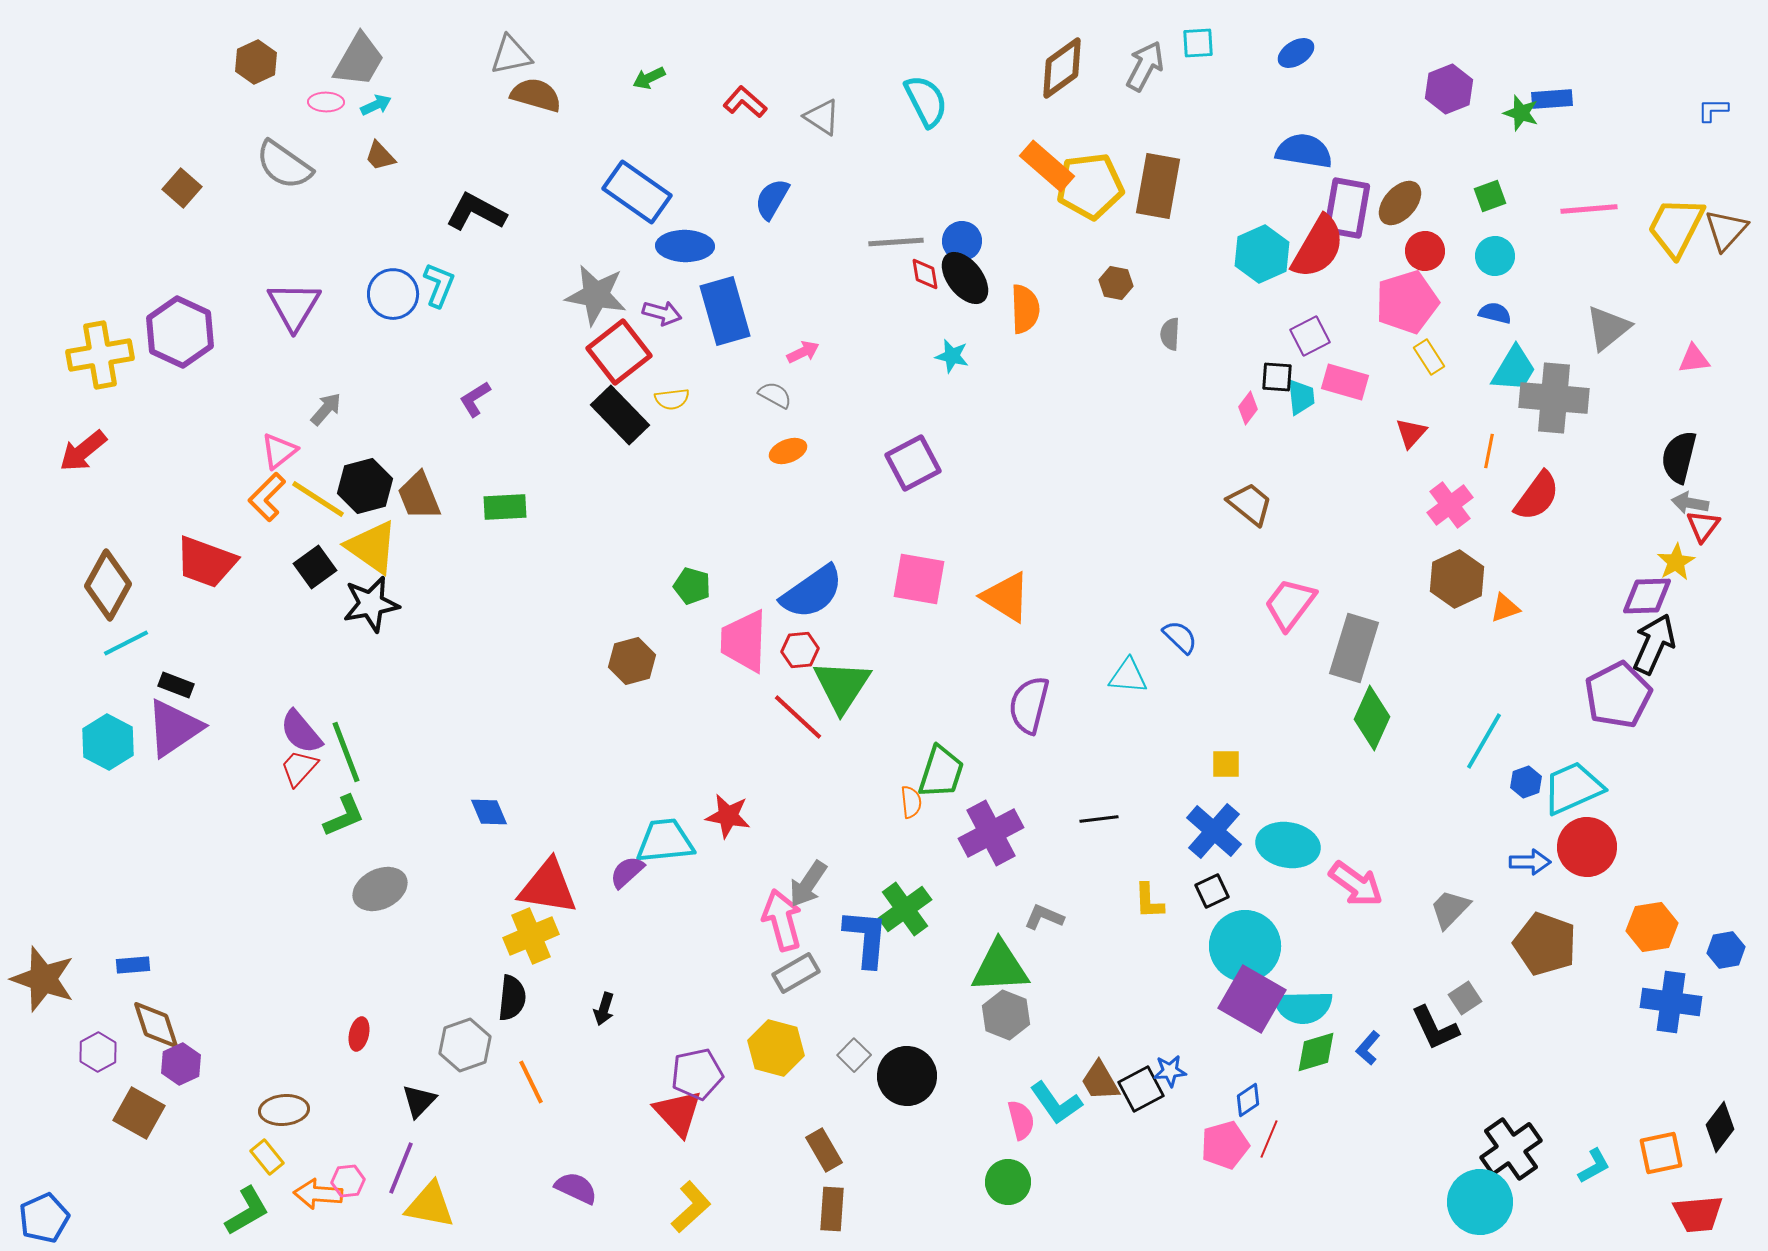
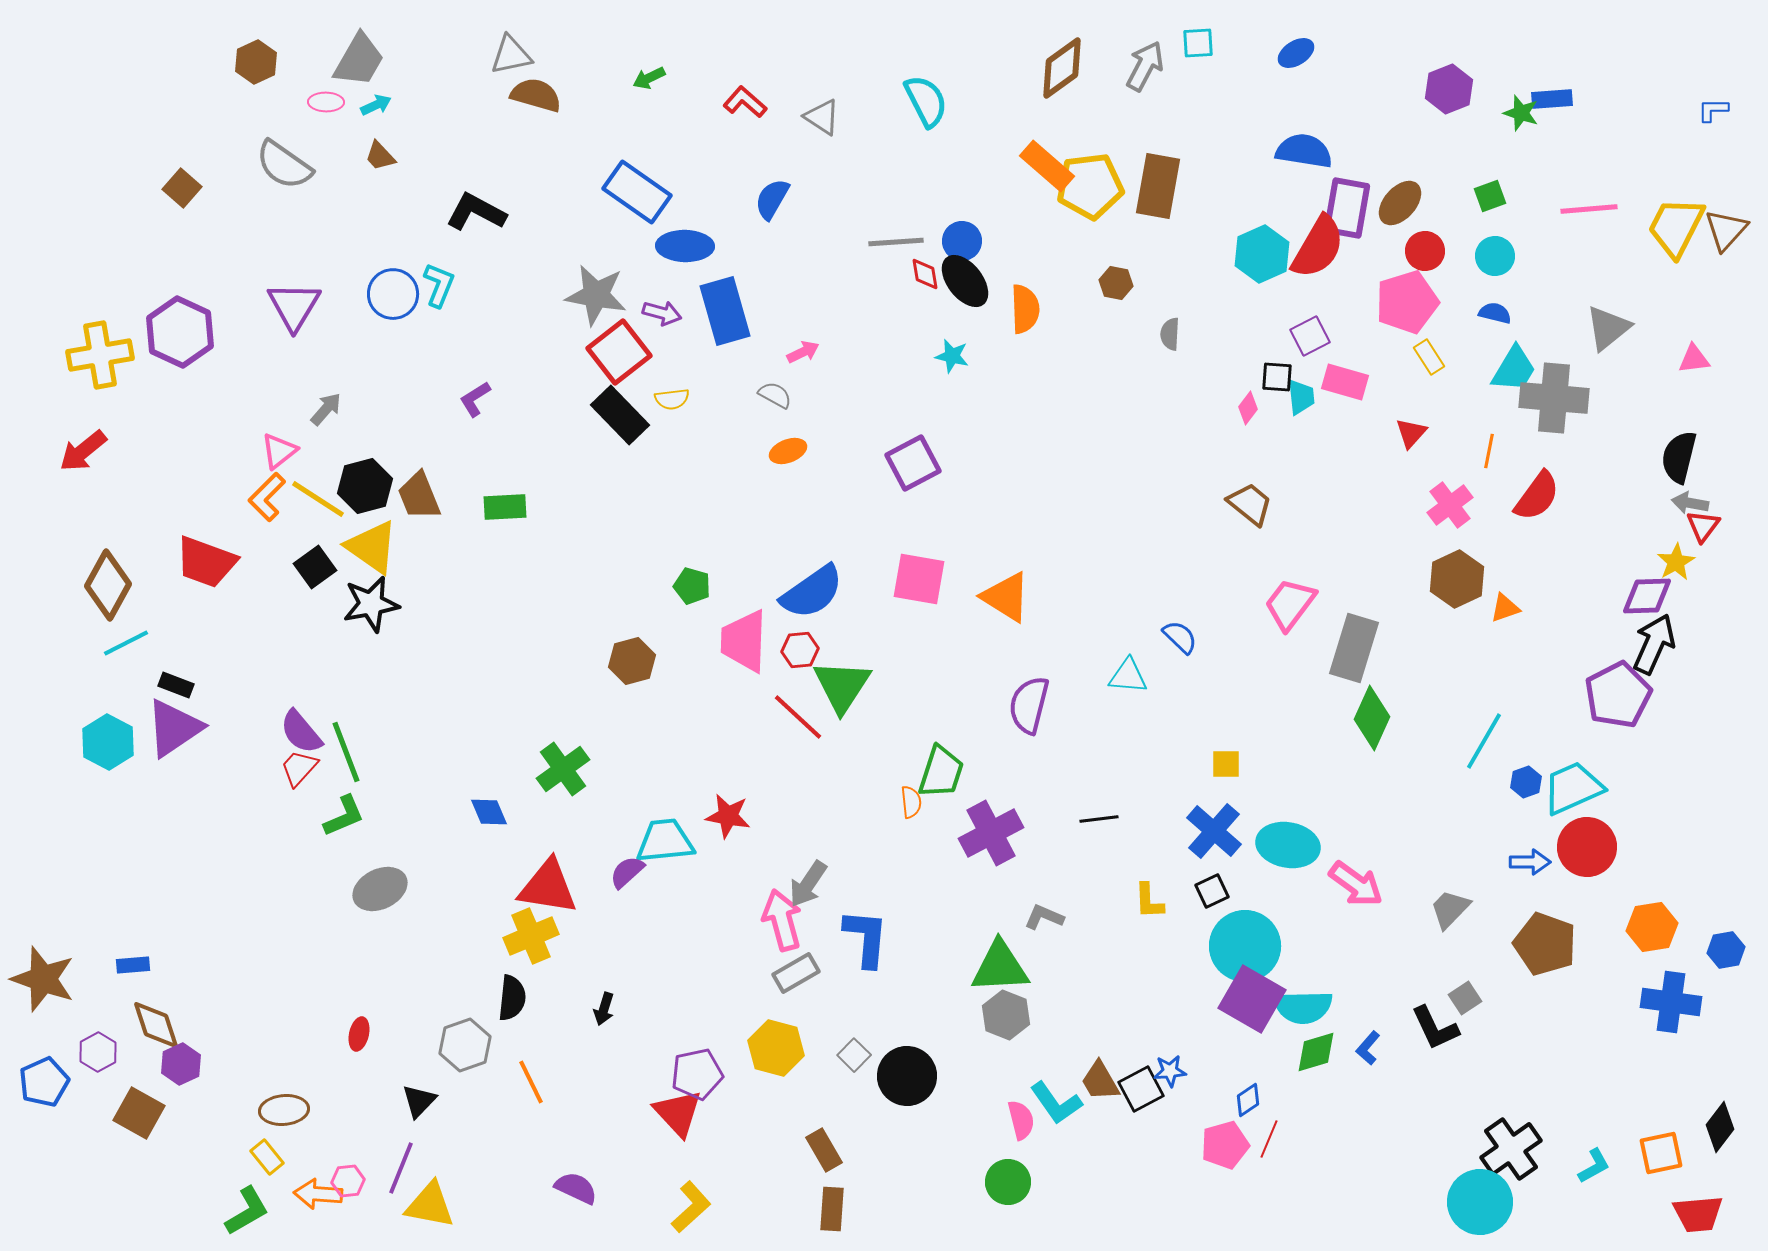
black ellipse at (965, 278): moved 3 px down
green cross at (905, 909): moved 342 px left, 140 px up
blue pentagon at (44, 1218): moved 136 px up
